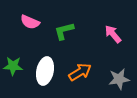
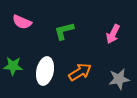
pink semicircle: moved 8 px left
pink arrow: rotated 114 degrees counterclockwise
